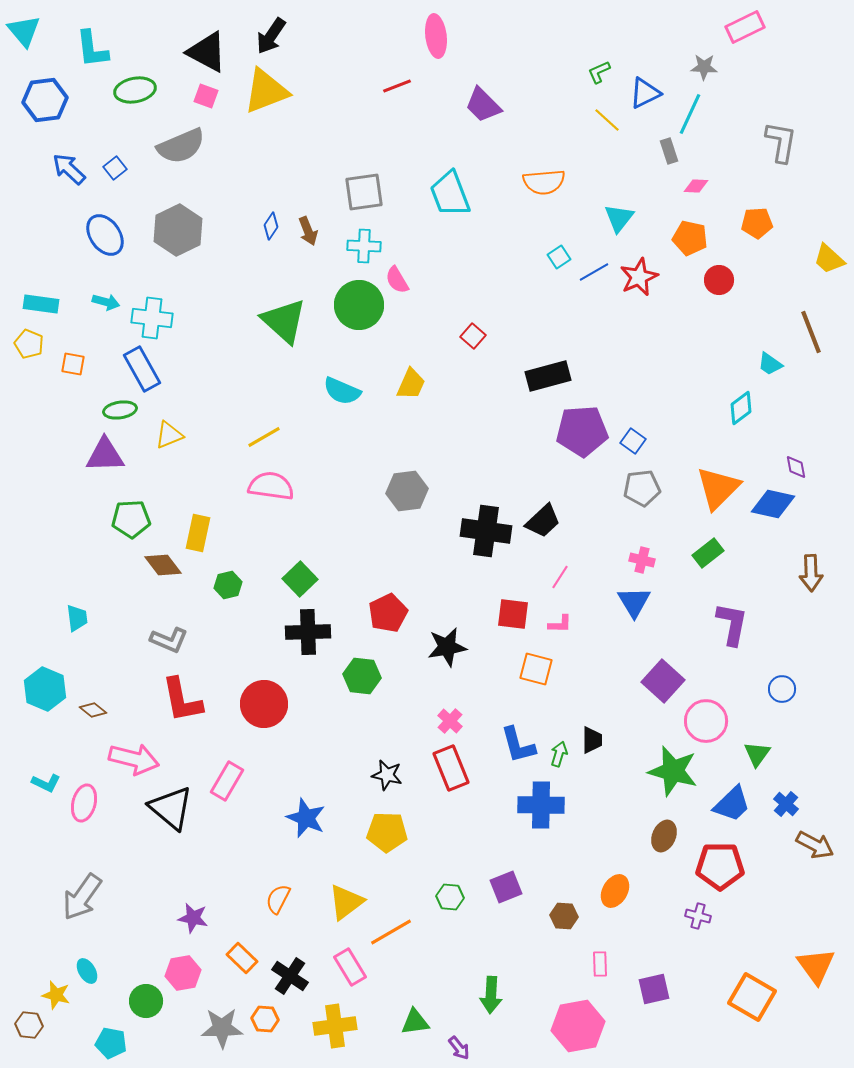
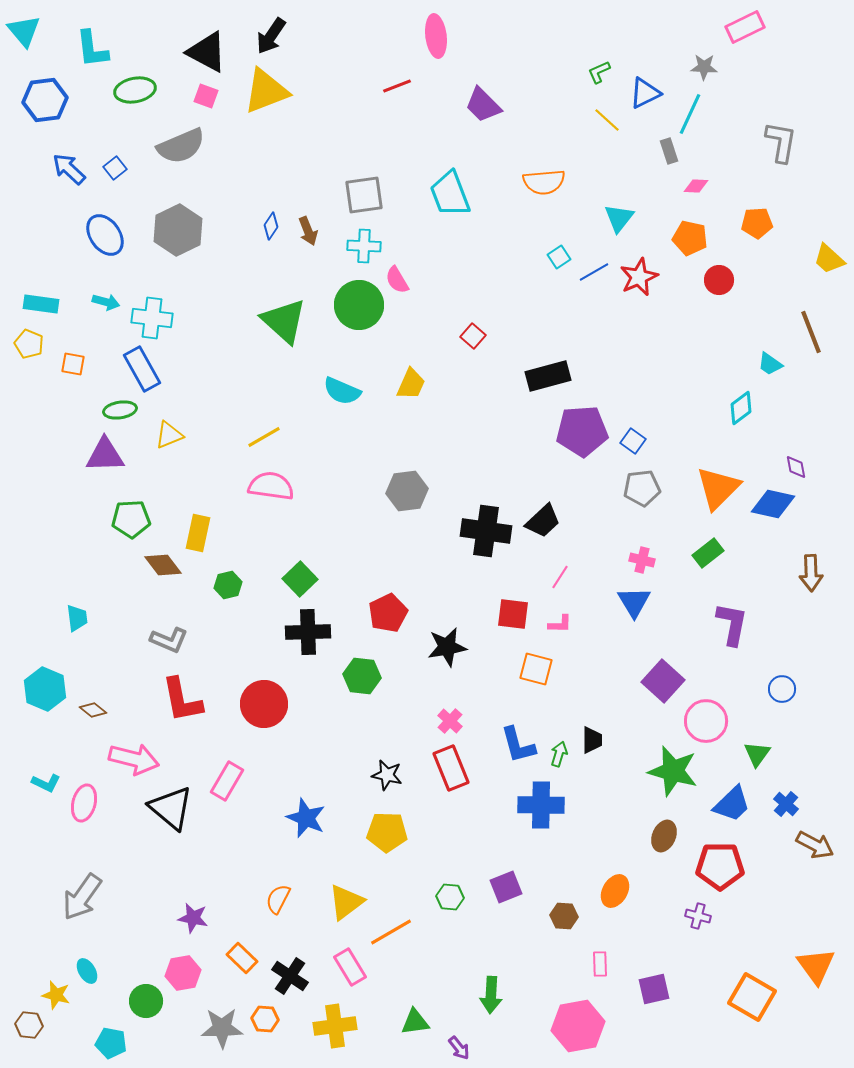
gray square at (364, 192): moved 3 px down
